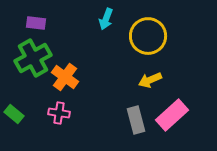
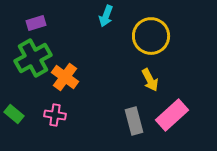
cyan arrow: moved 3 px up
purple rectangle: rotated 24 degrees counterclockwise
yellow circle: moved 3 px right
yellow arrow: rotated 95 degrees counterclockwise
pink cross: moved 4 px left, 2 px down
gray rectangle: moved 2 px left, 1 px down
